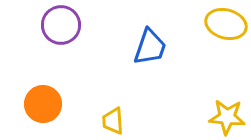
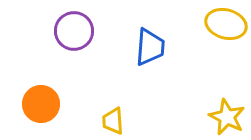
purple circle: moved 13 px right, 6 px down
blue trapezoid: rotated 15 degrees counterclockwise
orange circle: moved 2 px left
yellow star: rotated 21 degrees clockwise
